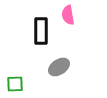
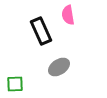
black rectangle: rotated 24 degrees counterclockwise
